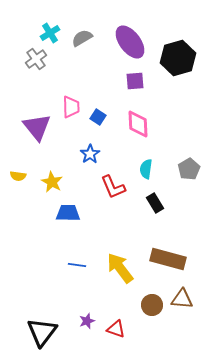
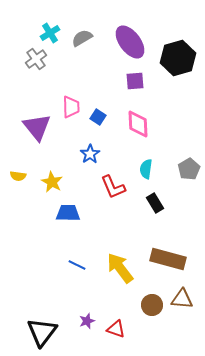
blue line: rotated 18 degrees clockwise
